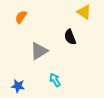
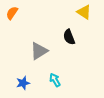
orange semicircle: moved 9 px left, 4 px up
black semicircle: moved 1 px left
blue star: moved 5 px right, 3 px up; rotated 24 degrees counterclockwise
